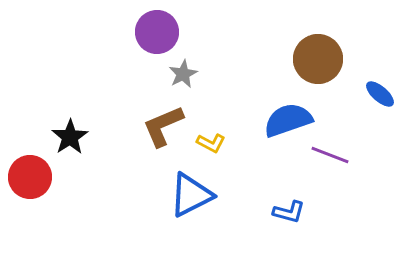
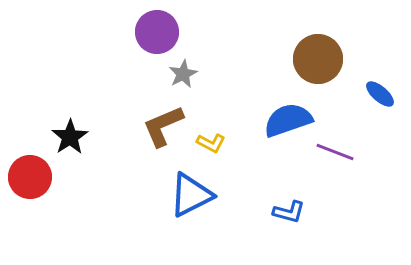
purple line: moved 5 px right, 3 px up
